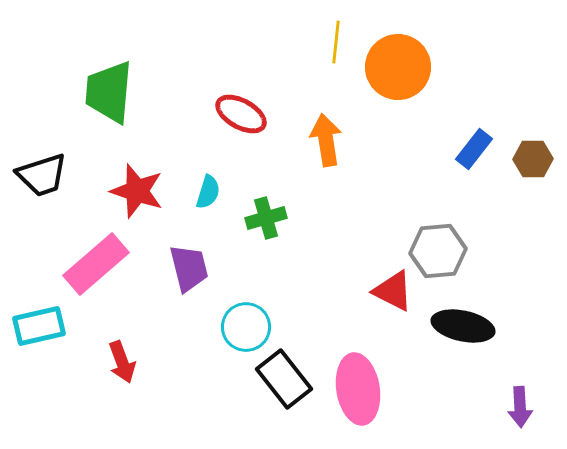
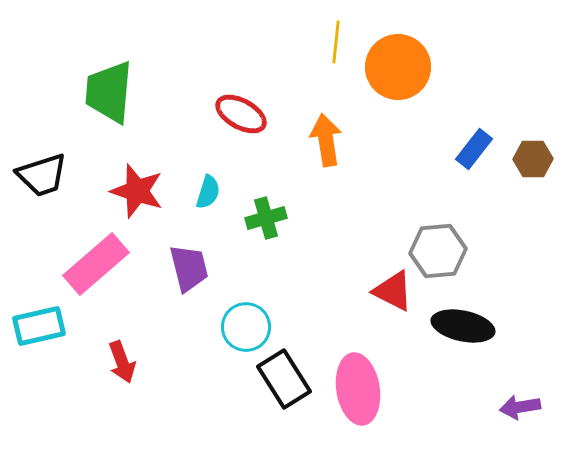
black rectangle: rotated 6 degrees clockwise
purple arrow: rotated 84 degrees clockwise
